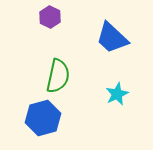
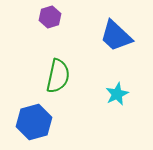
purple hexagon: rotated 15 degrees clockwise
blue trapezoid: moved 4 px right, 2 px up
blue hexagon: moved 9 px left, 4 px down
